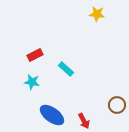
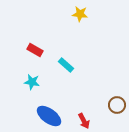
yellow star: moved 17 px left
red rectangle: moved 5 px up; rotated 56 degrees clockwise
cyan rectangle: moved 4 px up
blue ellipse: moved 3 px left, 1 px down
